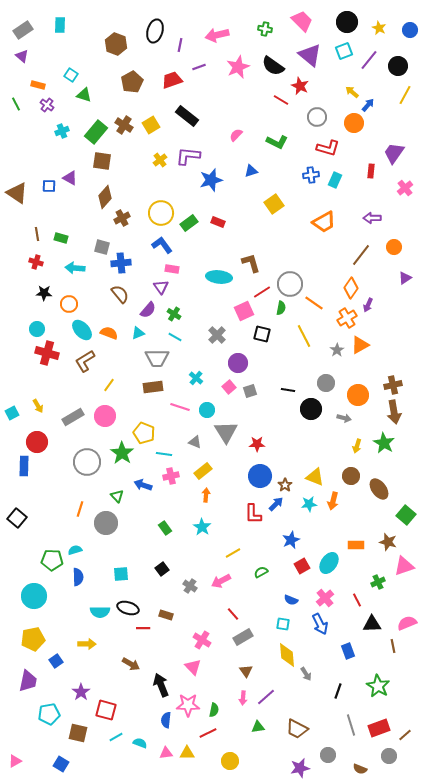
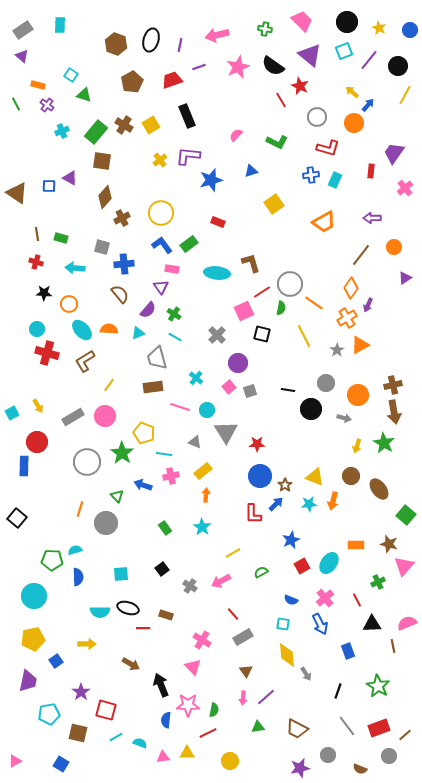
black ellipse at (155, 31): moved 4 px left, 9 px down
red line at (281, 100): rotated 28 degrees clockwise
black rectangle at (187, 116): rotated 30 degrees clockwise
green rectangle at (189, 223): moved 21 px down
blue cross at (121, 263): moved 3 px right, 1 px down
cyan ellipse at (219, 277): moved 2 px left, 4 px up
orange semicircle at (109, 333): moved 4 px up; rotated 18 degrees counterclockwise
gray trapezoid at (157, 358): rotated 75 degrees clockwise
brown star at (388, 542): moved 1 px right, 2 px down
pink triangle at (404, 566): rotated 30 degrees counterclockwise
gray line at (351, 725): moved 4 px left, 1 px down; rotated 20 degrees counterclockwise
pink triangle at (166, 753): moved 3 px left, 4 px down
